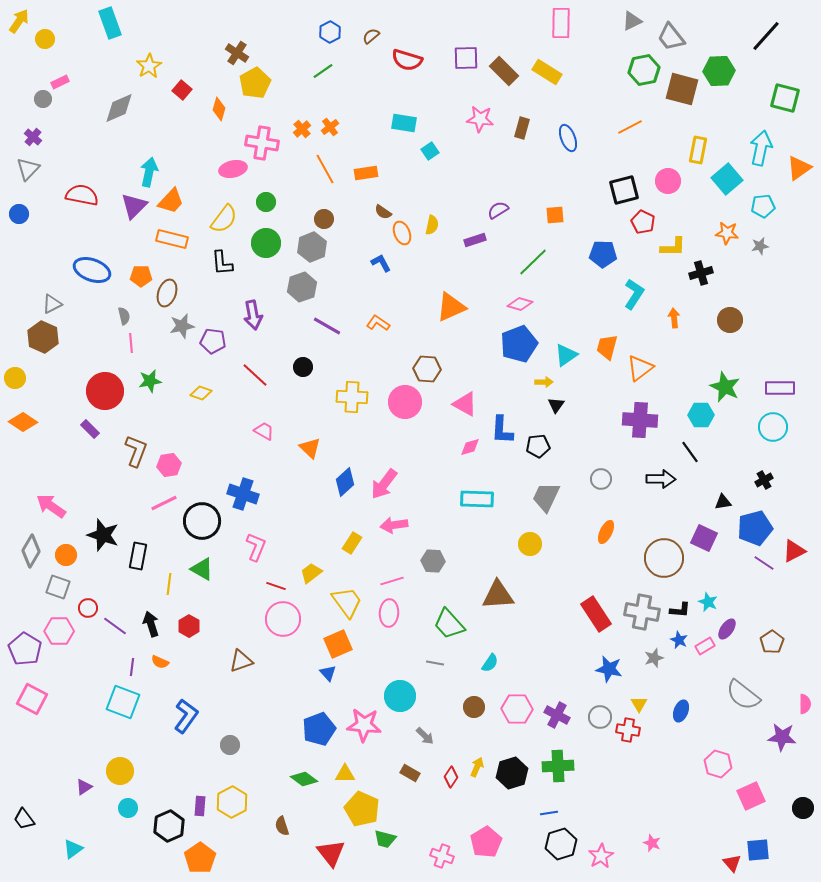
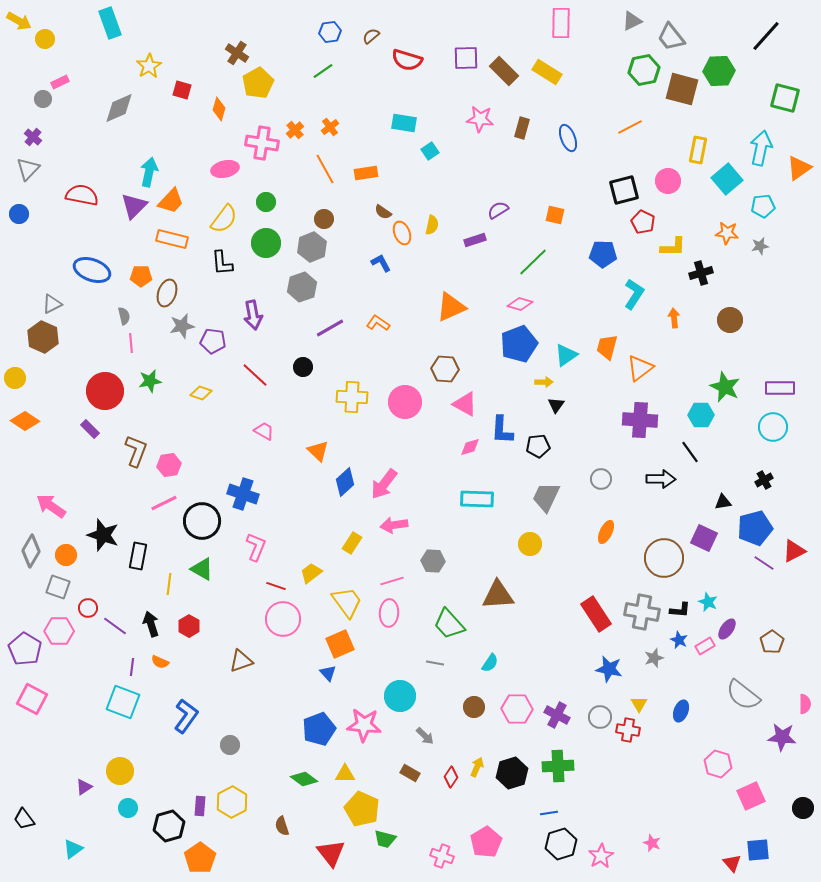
yellow arrow at (19, 21): rotated 85 degrees clockwise
blue hexagon at (330, 32): rotated 20 degrees clockwise
yellow pentagon at (255, 83): moved 3 px right
red square at (182, 90): rotated 24 degrees counterclockwise
orange cross at (302, 129): moved 7 px left, 1 px down
pink ellipse at (233, 169): moved 8 px left
orange square at (555, 215): rotated 18 degrees clockwise
purple line at (327, 326): moved 3 px right, 2 px down; rotated 60 degrees counterclockwise
brown hexagon at (427, 369): moved 18 px right
orange diamond at (23, 422): moved 2 px right, 1 px up
orange triangle at (310, 448): moved 8 px right, 3 px down
orange square at (338, 644): moved 2 px right
black hexagon at (169, 826): rotated 8 degrees clockwise
